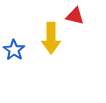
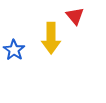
red triangle: rotated 36 degrees clockwise
